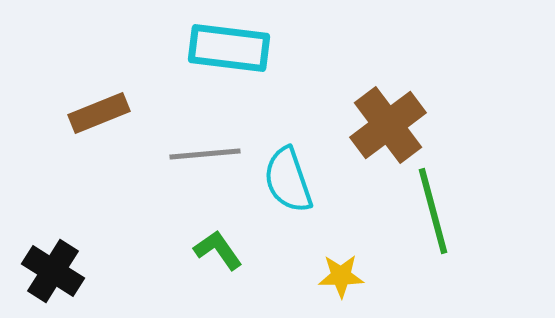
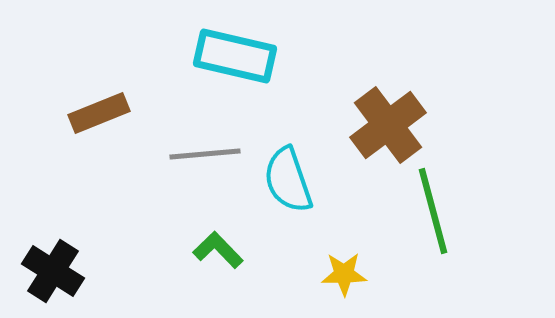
cyan rectangle: moved 6 px right, 8 px down; rotated 6 degrees clockwise
green L-shape: rotated 9 degrees counterclockwise
yellow star: moved 3 px right, 2 px up
